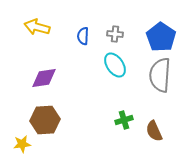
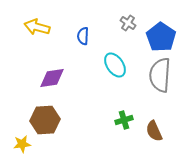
gray cross: moved 13 px right, 11 px up; rotated 28 degrees clockwise
purple diamond: moved 8 px right
